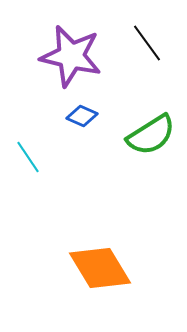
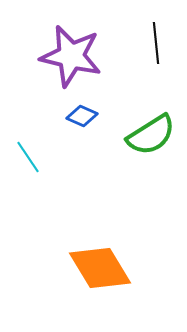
black line: moved 9 px right; rotated 30 degrees clockwise
